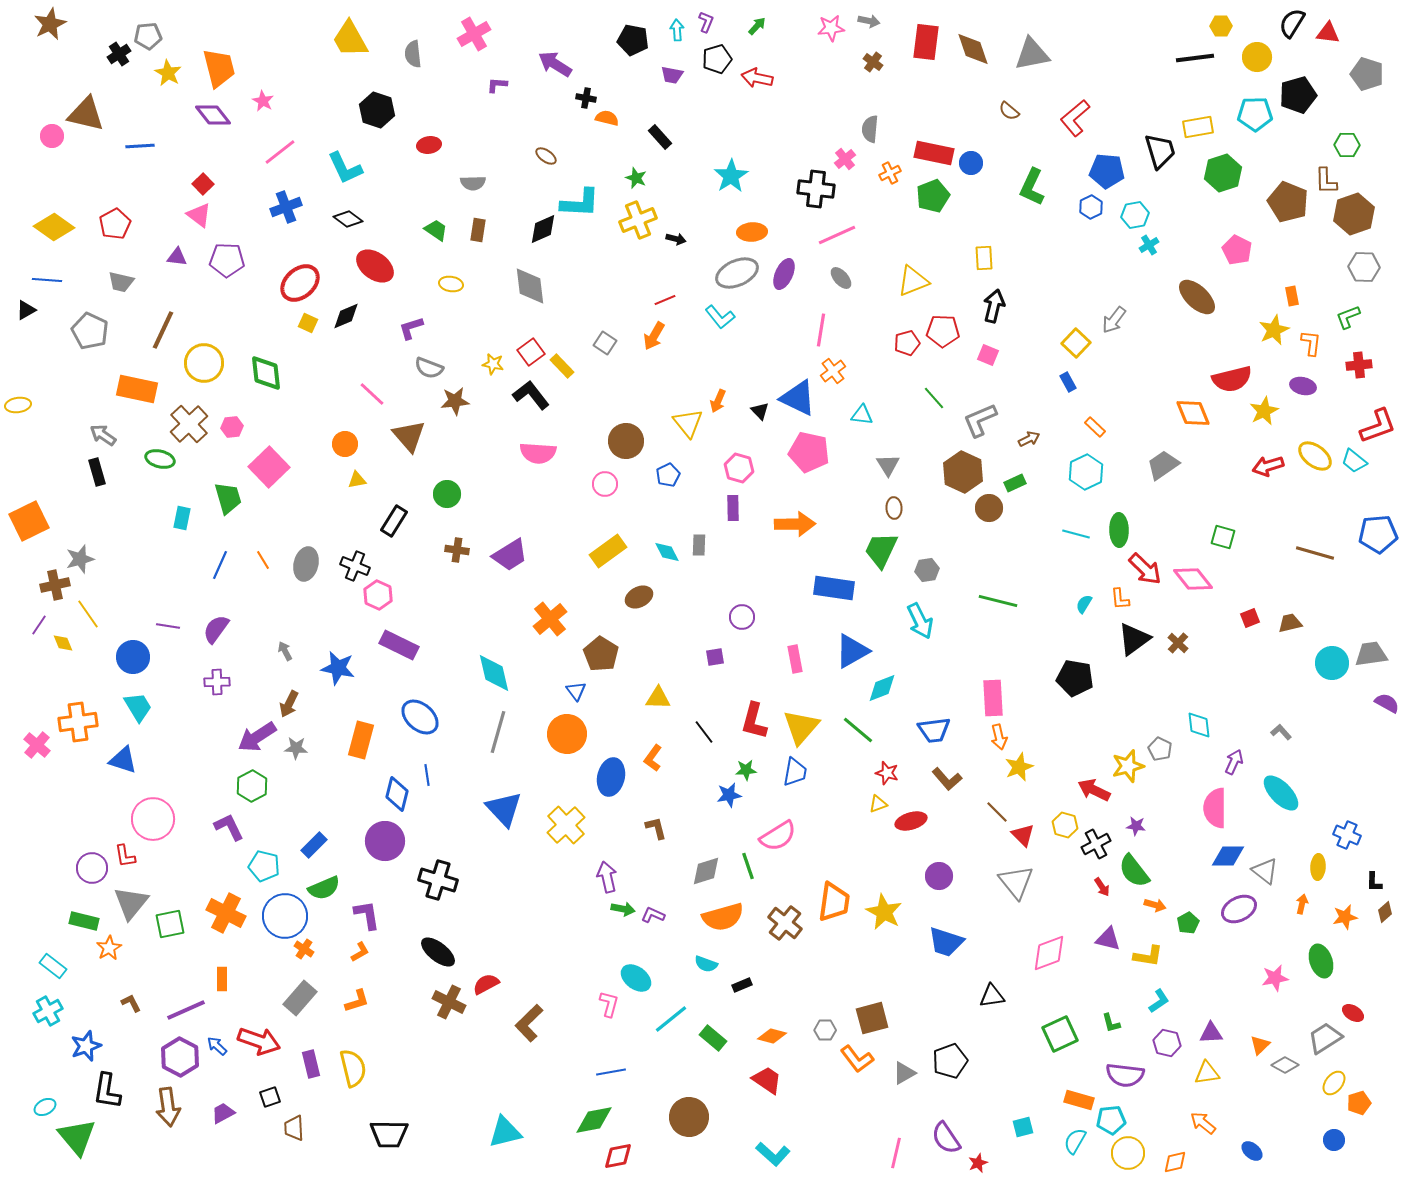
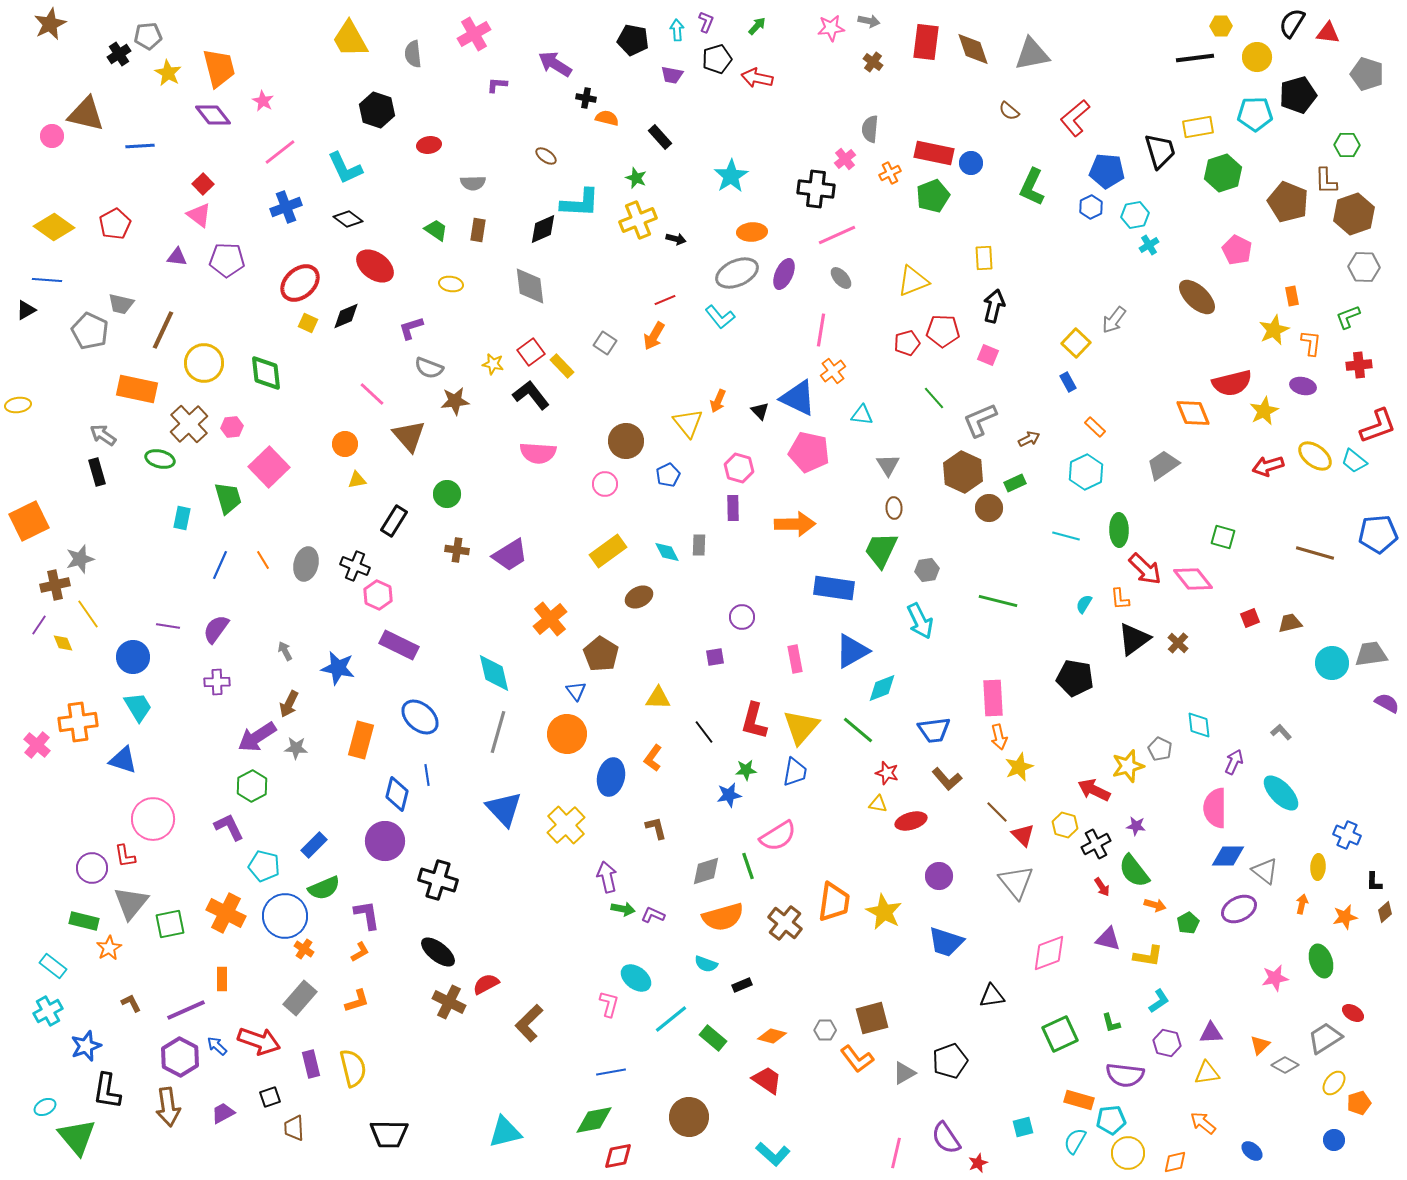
gray trapezoid at (121, 282): moved 22 px down
red semicircle at (1232, 379): moved 4 px down
cyan line at (1076, 534): moved 10 px left, 2 px down
yellow triangle at (878, 804): rotated 30 degrees clockwise
